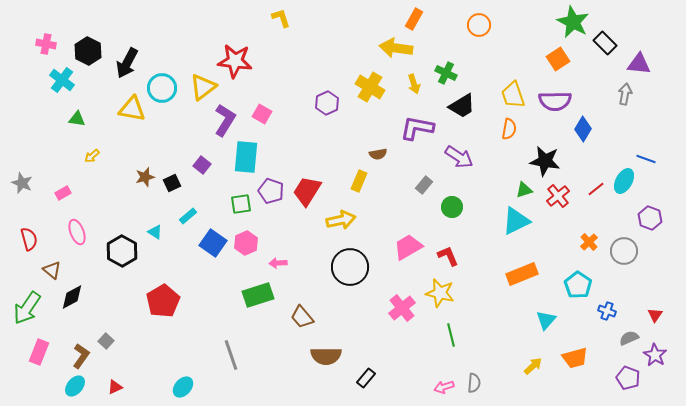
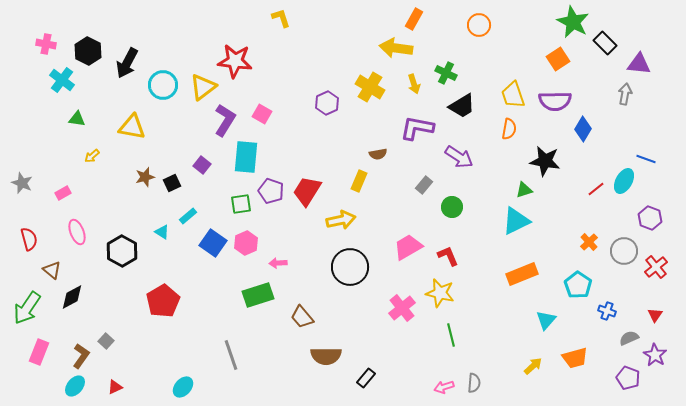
cyan circle at (162, 88): moved 1 px right, 3 px up
yellow triangle at (132, 109): moved 18 px down
red cross at (558, 196): moved 98 px right, 71 px down
cyan triangle at (155, 232): moved 7 px right
